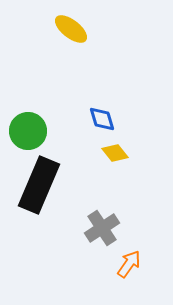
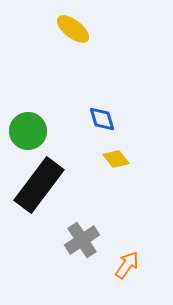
yellow ellipse: moved 2 px right
yellow diamond: moved 1 px right, 6 px down
black rectangle: rotated 14 degrees clockwise
gray cross: moved 20 px left, 12 px down
orange arrow: moved 2 px left, 1 px down
